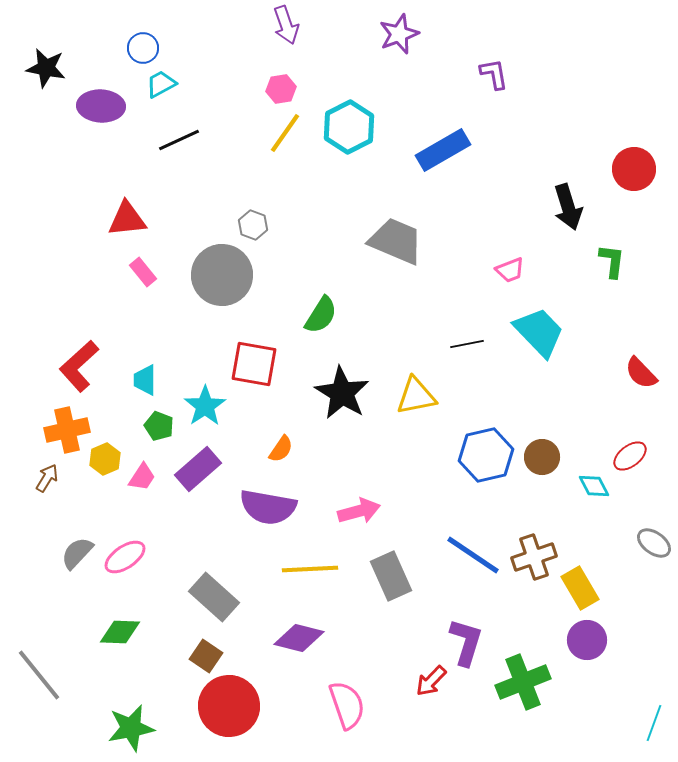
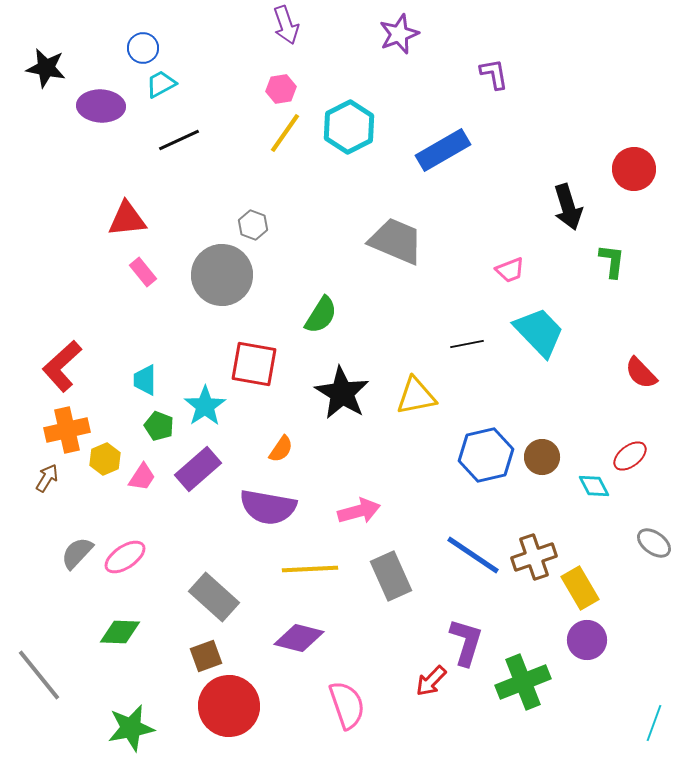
red L-shape at (79, 366): moved 17 px left
brown square at (206, 656): rotated 36 degrees clockwise
